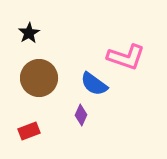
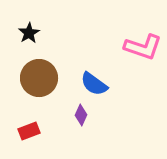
pink L-shape: moved 17 px right, 10 px up
